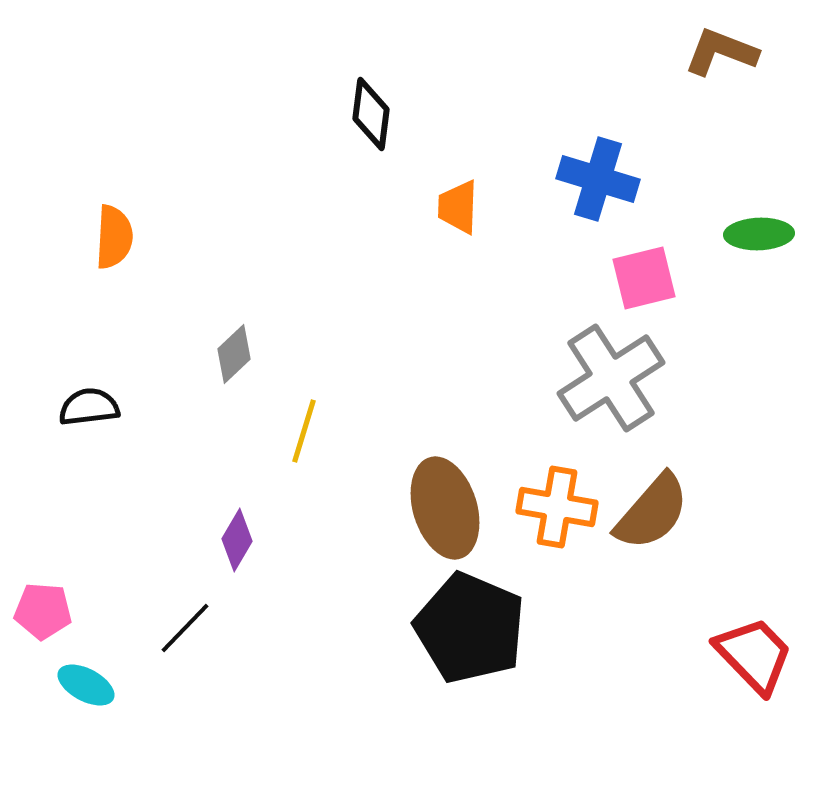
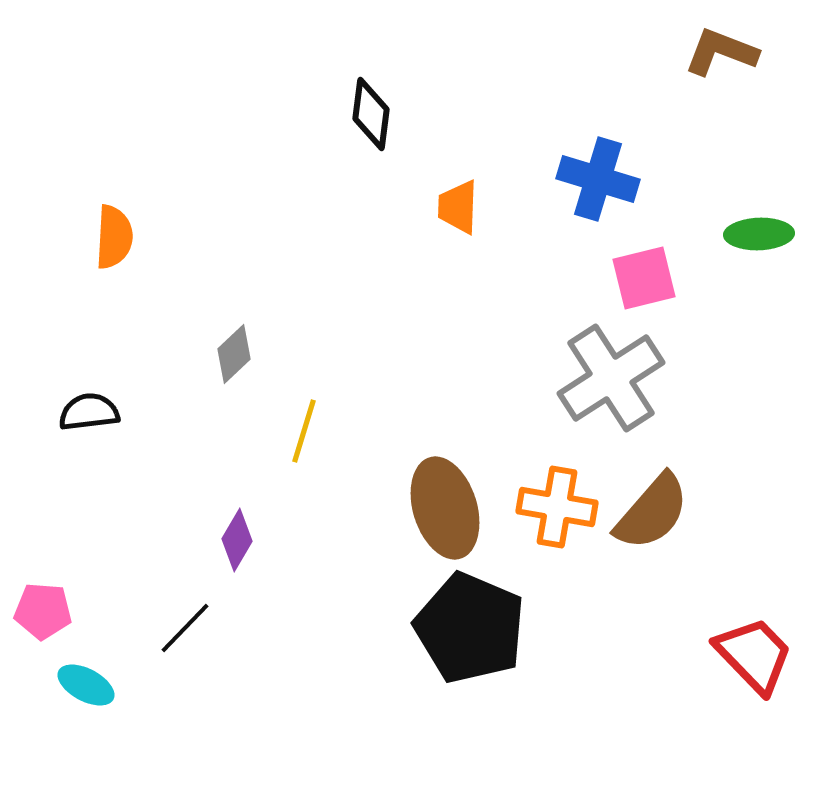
black semicircle: moved 5 px down
